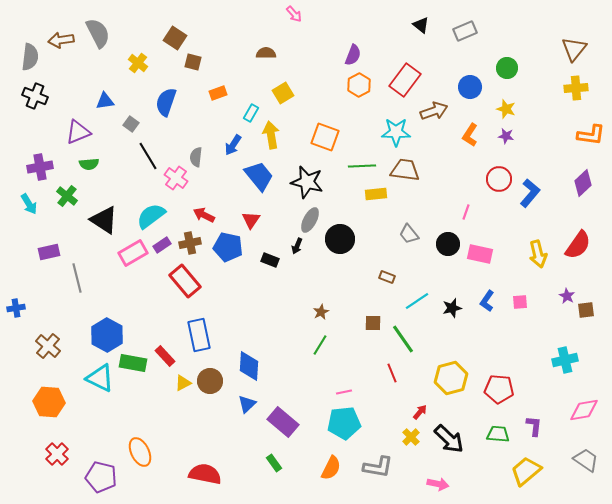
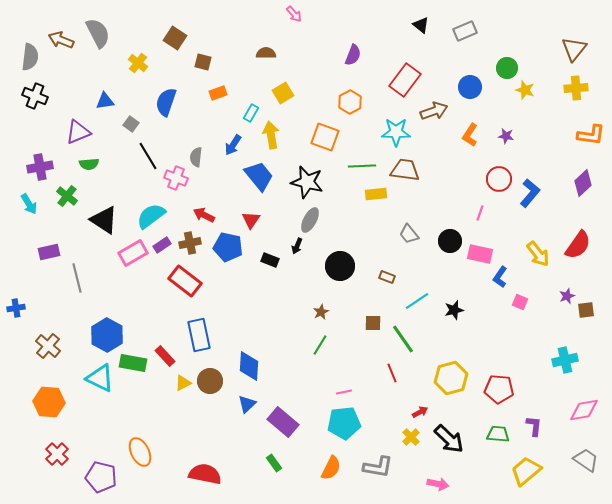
brown arrow at (61, 40): rotated 30 degrees clockwise
brown square at (193, 62): moved 10 px right
orange hexagon at (359, 85): moved 9 px left, 17 px down
yellow star at (506, 109): moved 19 px right, 19 px up
pink cross at (176, 178): rotated 15 degrees counterclockwise
pink line at (466, 212): moved 14 px right, 1 px down
black circle at (340, 239): moved 27 px down
black circle at (448, 244): moved 2 px right, 3 px up
yellow arrow at (538, 254): rotated 24 degrees counterclockwise
red rectangle at (185, 281): rotated 12 degrees counterclockwise
purple star at (567, 296): rotated 21 degrees clockwise
blue L-shape at (487, 301): moved 13 px right, 24 px up
pink square at (520, 302): rotated 28 degrees clockwise
black star at (452, 308): moved 2 px right, 2 px down
red arrow at (420, 412): rotated 21 degrees clockwise
